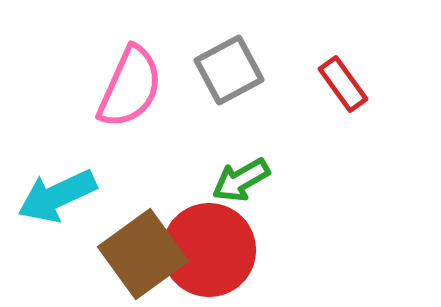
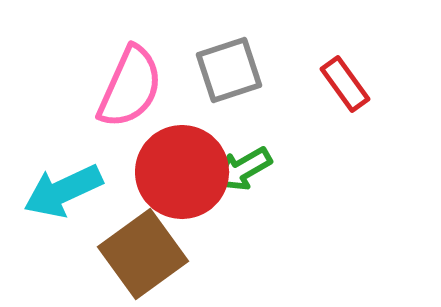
gray square: rotated 10 degrees clockwise
red rectangle: moved 2 px right
green arrow: moved 2 px right, 11 px up
cyan arrow: moved 6 px right, 5 px up
red circle: moved 27 px left, 78 px up
